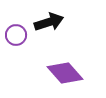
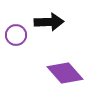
black arrow: rotated 16 degrees clockwise
